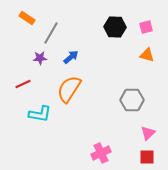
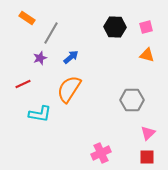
purple star: rotated 16 degrees counterclockwise
